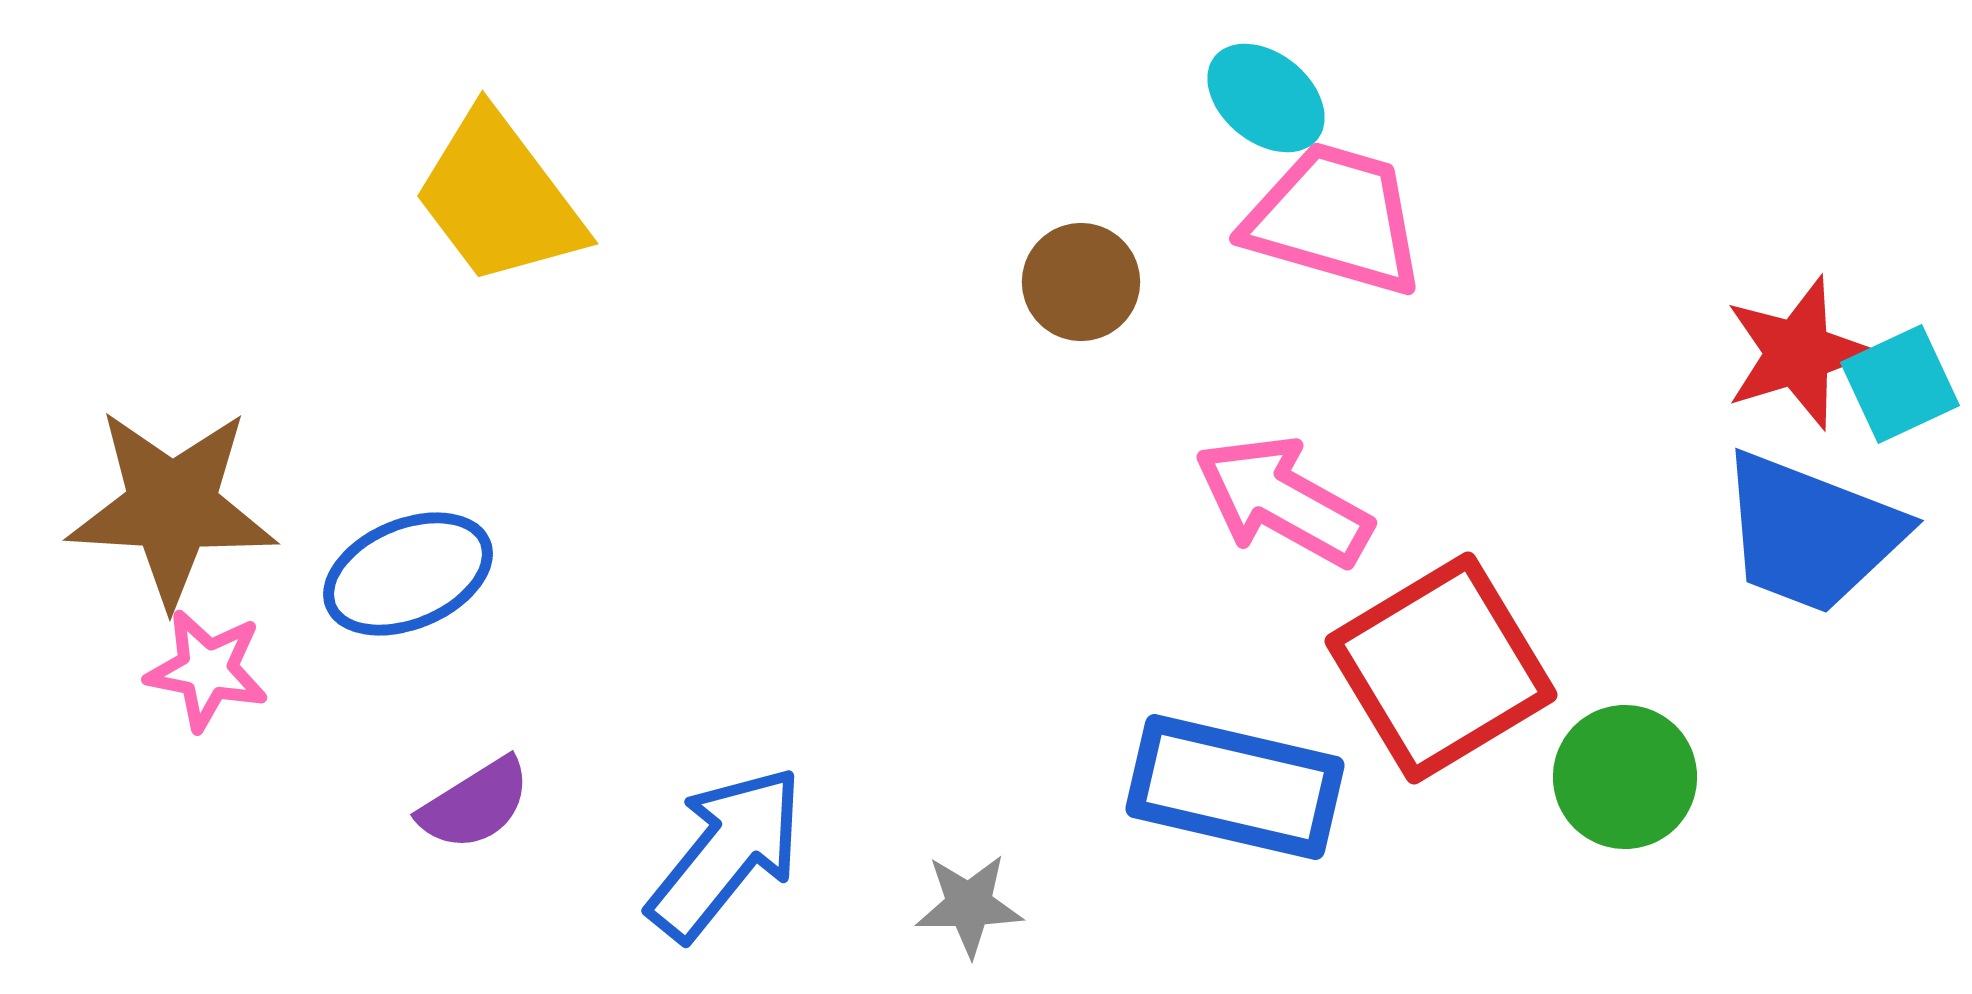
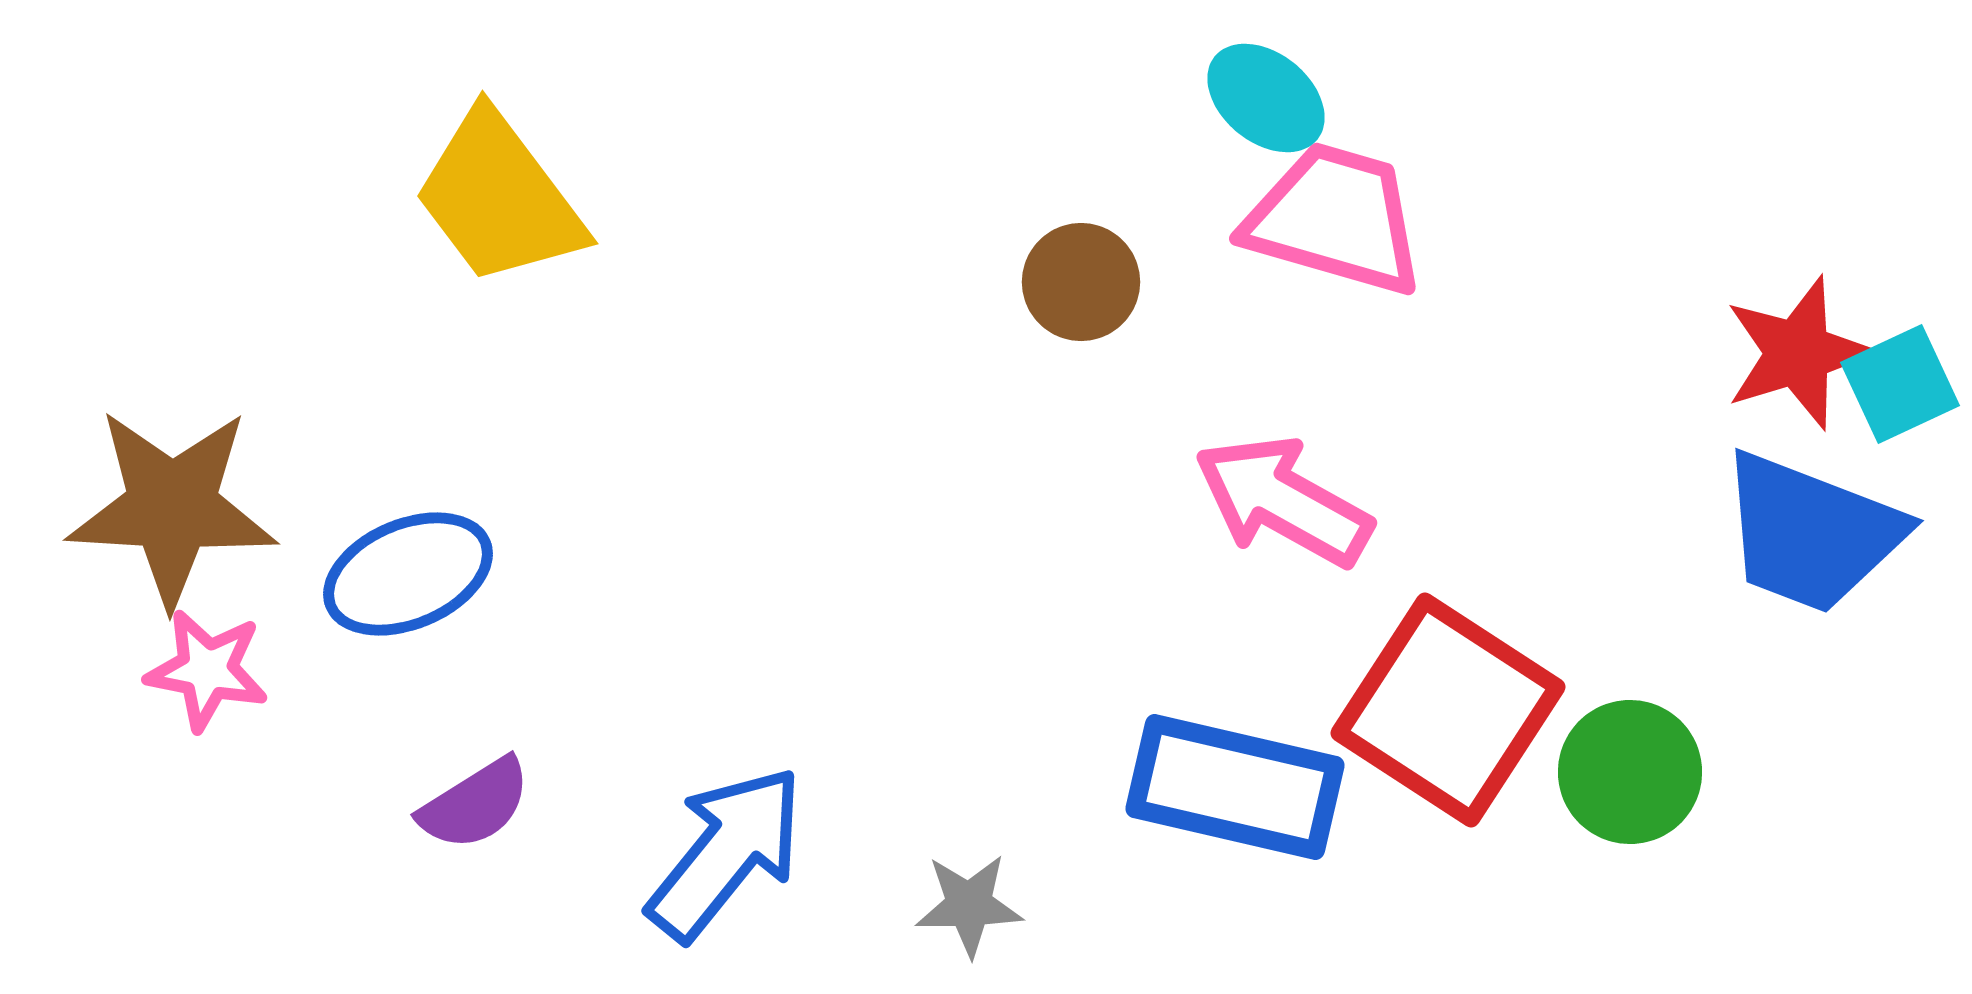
red square: moved 7 px right, 42 px down; rotated 26 degrees counterclockwise
green circle: moved 5 px right, 5 px up
